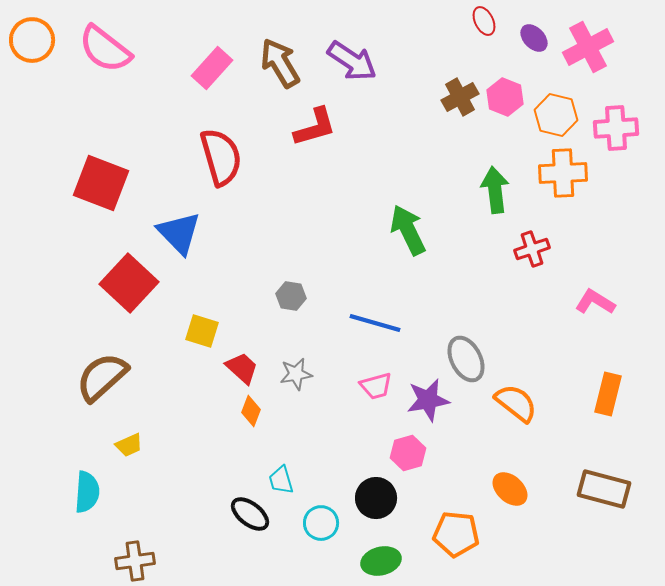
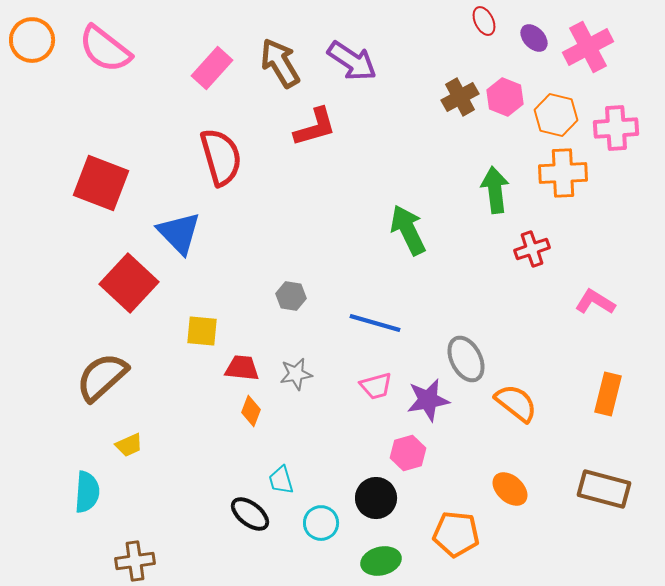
yellow square at (202, 331): rotated 12 degrees counterclockwise
red trapezoid at (242, 368): rotated 36 degrees counterclockwise
